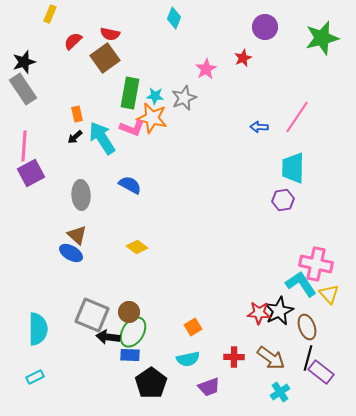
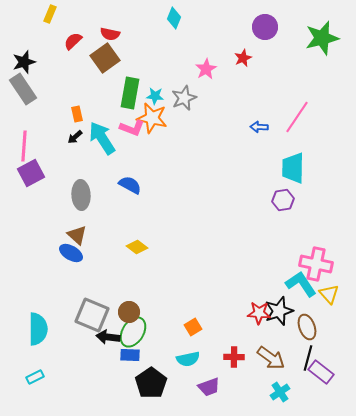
black star at (279, 311): rotated 8 degrees clockwise
